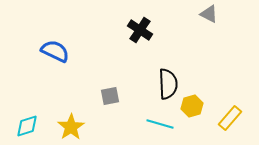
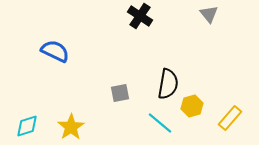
gray triangle: rotated 24 degrees clockwise
black cross: moved 14 px up
black semicircle: rotated 12 degrees clockwise
gray square: moved 10 px right, 3 px up
cyan line: moved 1 px up; rotated 24 degrees clockwise
